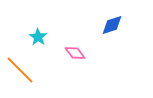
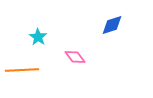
pink diamond: moved 4 px down
orange line: moved 2 px right; rotated 48 degrees counterclockwise
